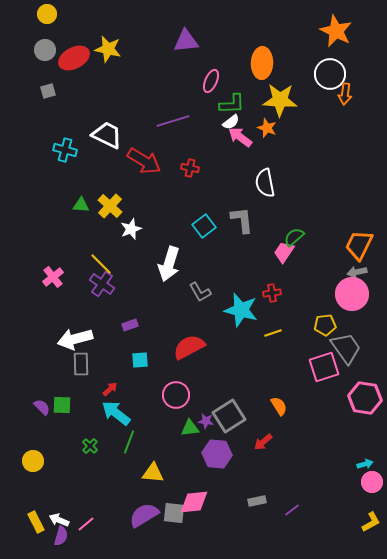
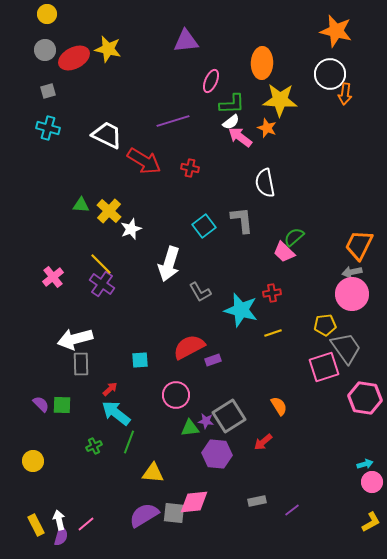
orange star at (336, 31): rotated 12 degrees counterclockwise
cyan cross at (65, 150): moved 17 px left, 22 px up
yellow cross at (110, 206): moved 1 px left, 5 px down
pink trapezoid at (284, 252): rotated 80 degrees counterclockwise
gray arrow at (357, 272): moved 5 px left
purple rectangle at (130, 325): moved 83 px right, 35 px down
purple semicircle at (42, 407): moved 1 px left, 3 px up
green cross at (90, 446): moved 4 px right; rotated 21 degrees clockwise
white arrow at (59, 520): rotated 54 degrees clockwise
yellow rectangle at (36, 522): moved 3 px down
